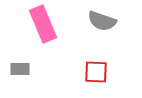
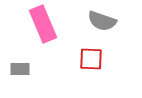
red square: moved 5 px left, 13 px up
